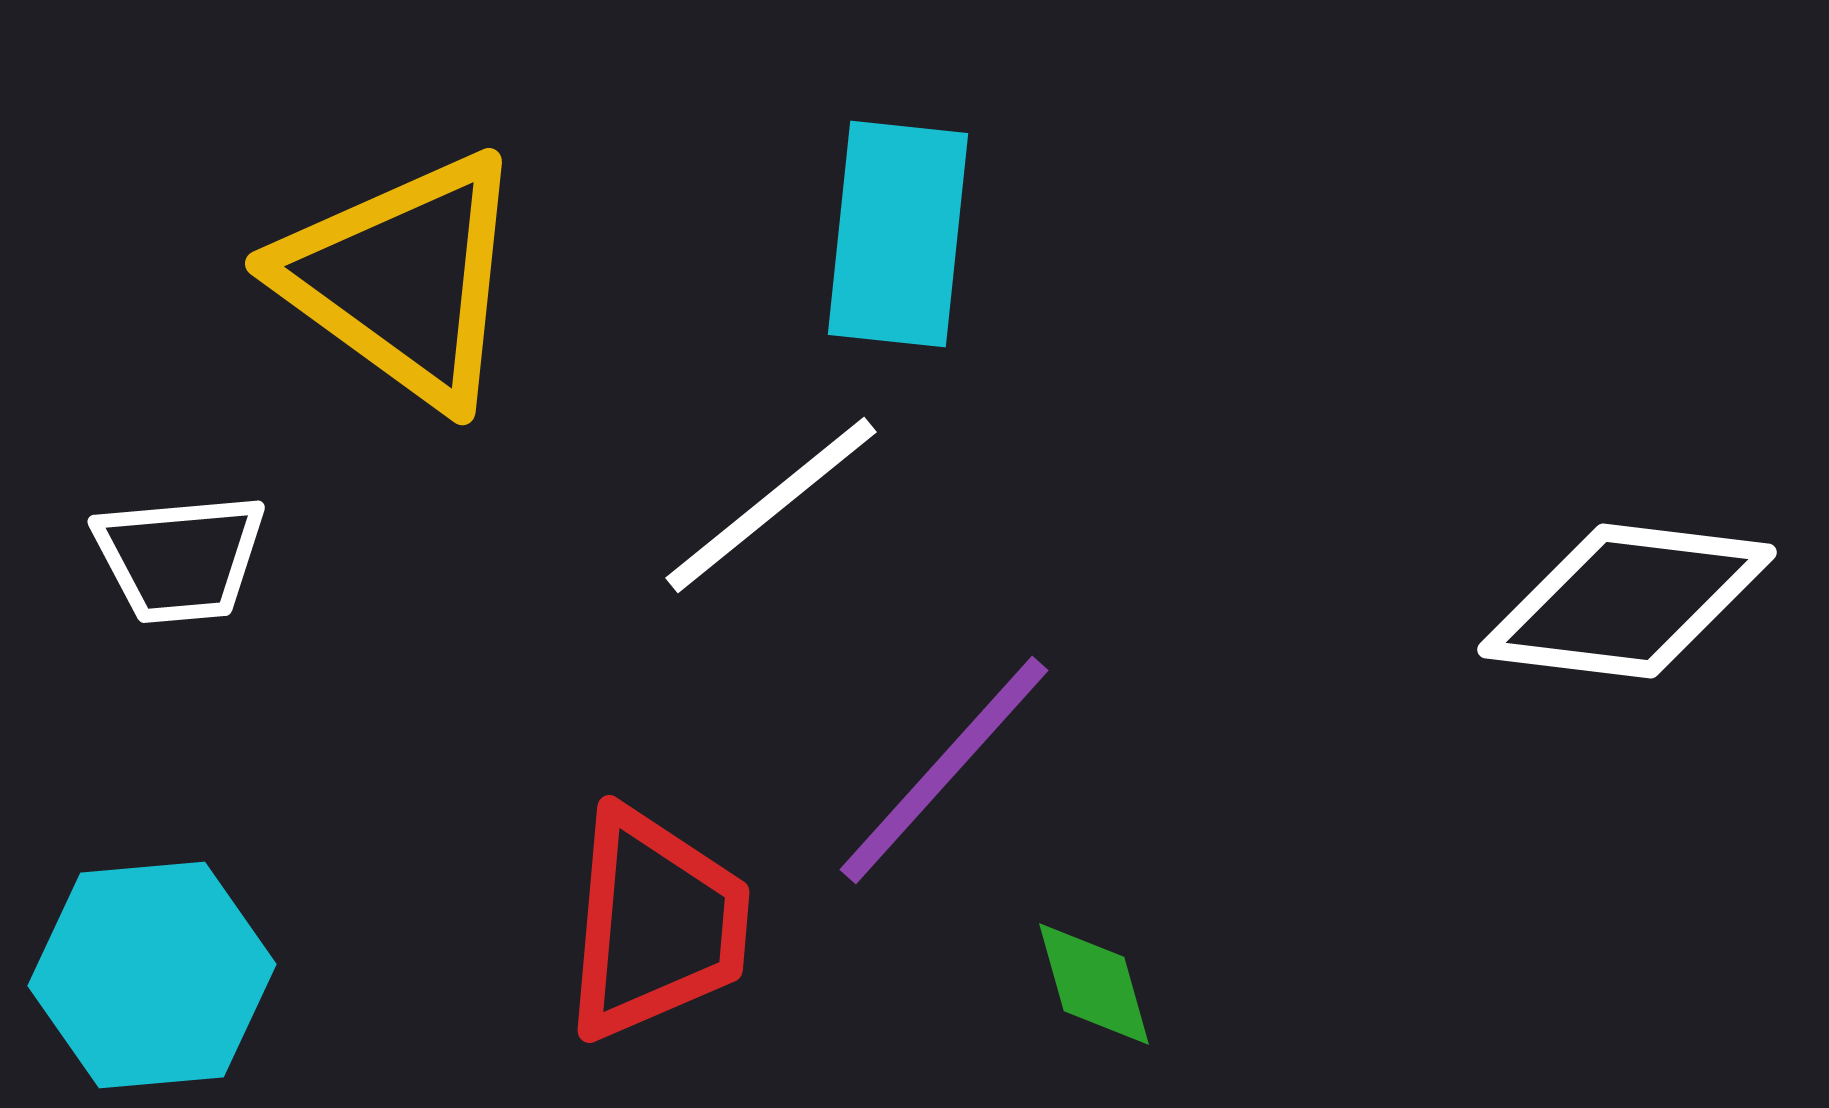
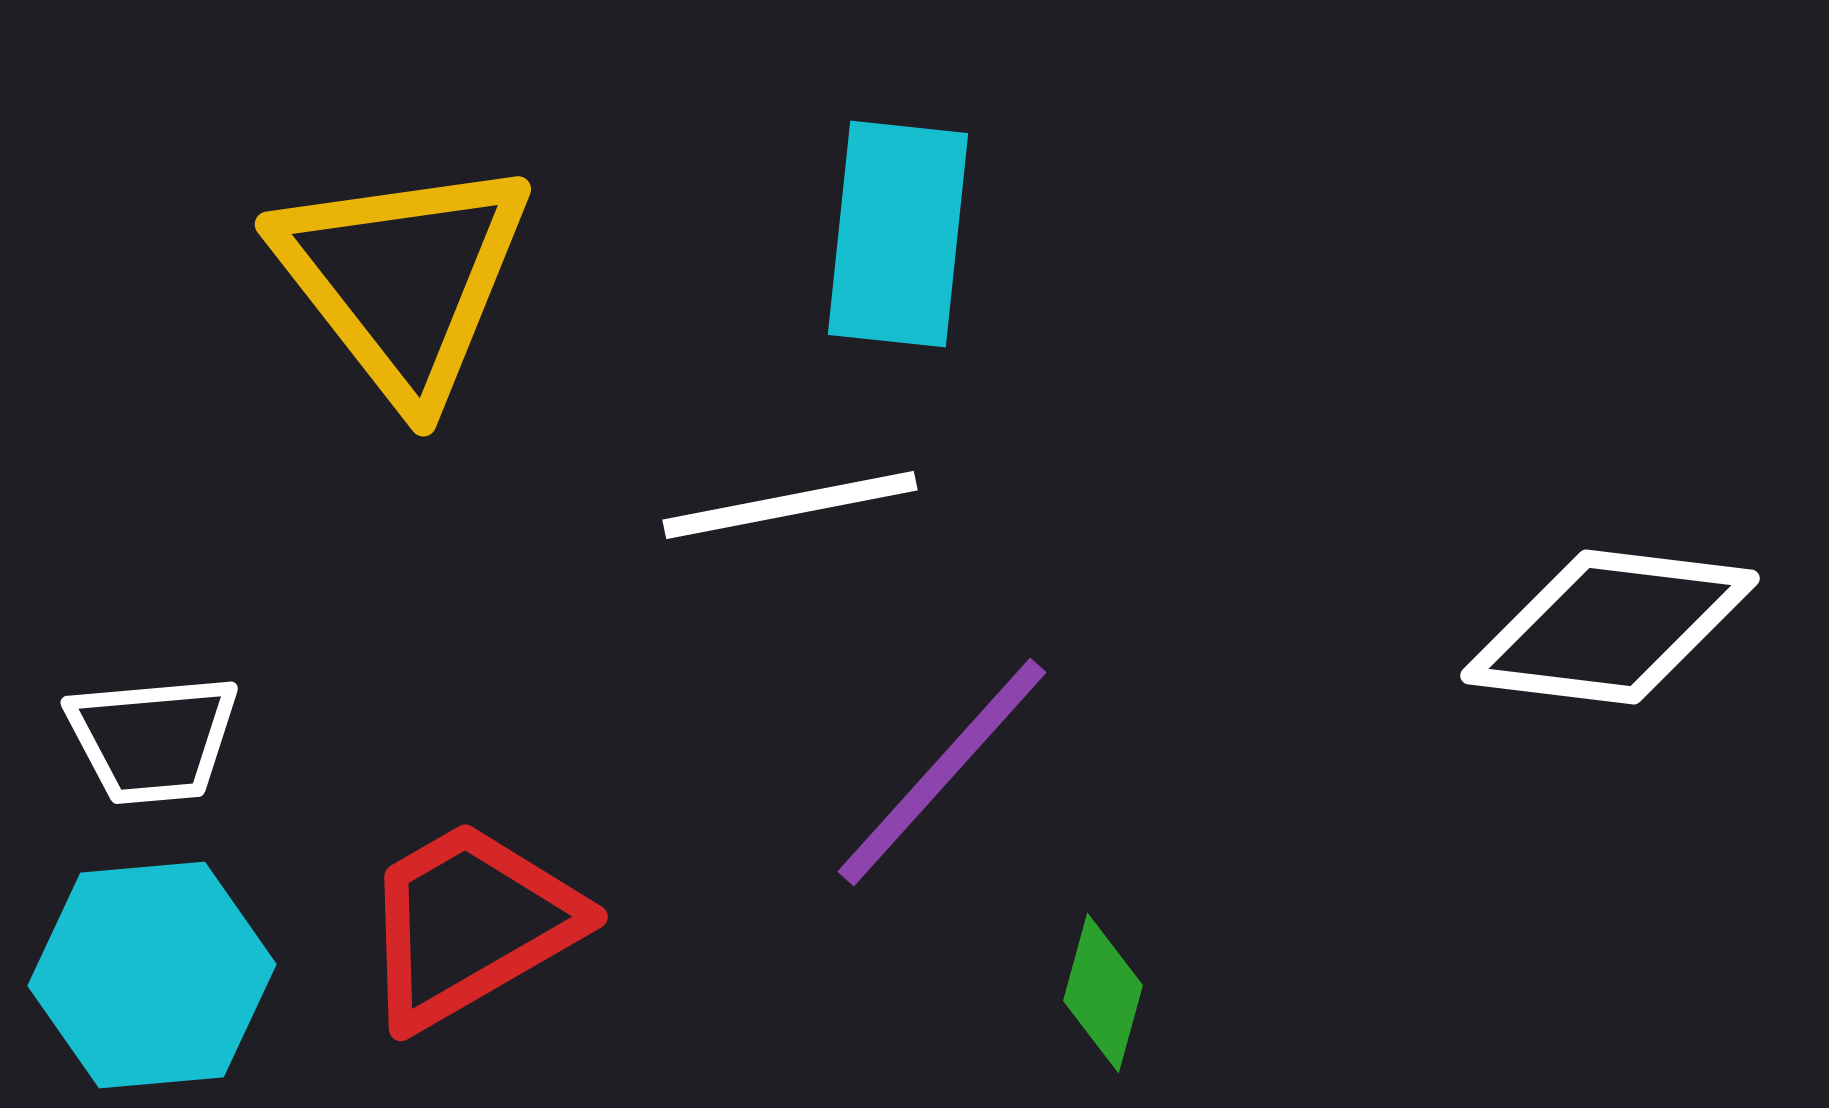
yellow triangle: rotated 16 degrees clockwise
white line: moved 19 px right; rotated 28 degrees clockwise
white trapezoid: moved 27 px left, 181 px down
white diamond: moved 17 px left, 26 px down
purple line: moved 2 px left, 2 px down
red trapezoid: moved 186 px left; rotated 125 degrees counterclockwise
green diamond: moved 9 px right, 9 px down; rotated 31 degrees clockwise
